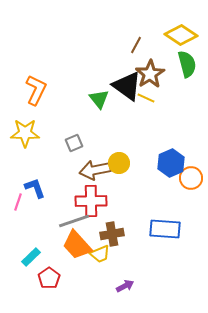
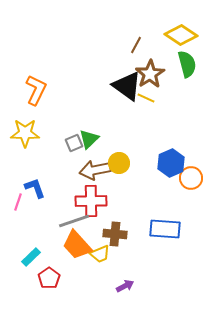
green triangle: moved 10 px left, 40 px down; rotated 25 degrees clockwise
brown cross: moved 3 px right; rotated 15 degrees clockwise
